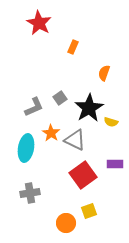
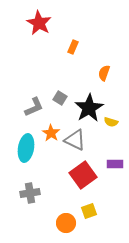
gray square: rotated 24 degrees counterclockwise
